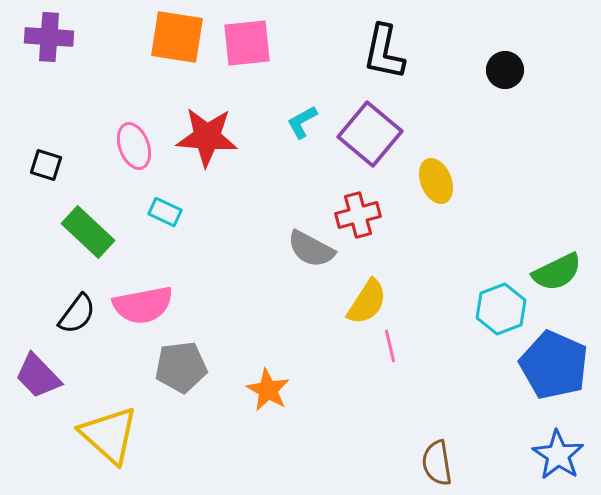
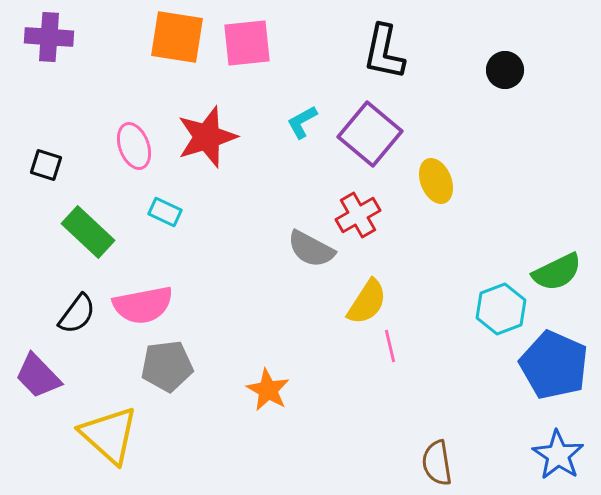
red star: rotated 22 degrees counterclockwise
red cross: rotated 15 degrees counterclockwise
gray pentagon: moved 14 px left, 1 px up
